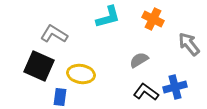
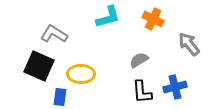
yellow ellipse: rotated 8 degrees counterclockwise
black L-shape: moved 4 px left; rotated 130 degrees counterclockwise
